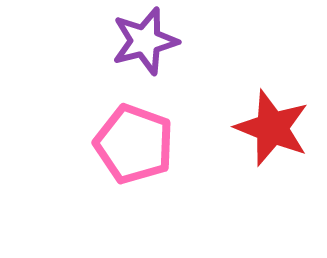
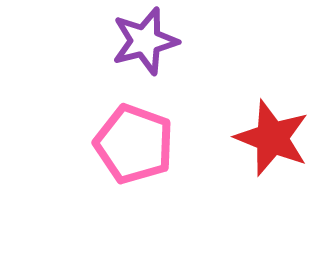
red star: moved 10 px down
